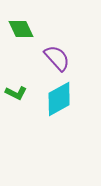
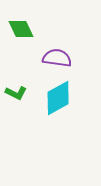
purple semicircle: rotated 40 degrees counterclockwise
cyan diamond: moved 1 px left, 1 px up
